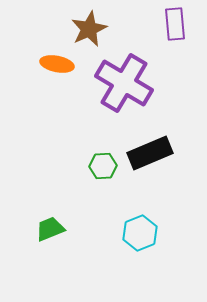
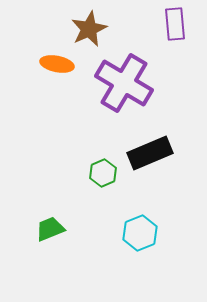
green hexagon: moved 7 px down; rotated 20 degrees counterclockwise
